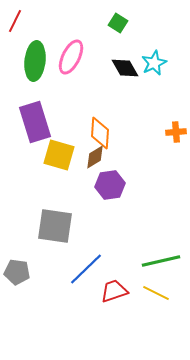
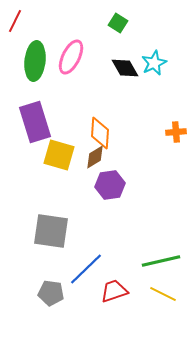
gray square: moved 4 px left, 5 px down
gray pentagon: moved 34 px right, 21 px down
yellow line: moved 7 px right, 1 px down
